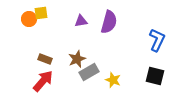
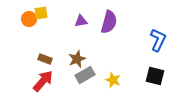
blue L-shape: moved 1 px right
gray rectangle: moved 4 px left, 3 px down
